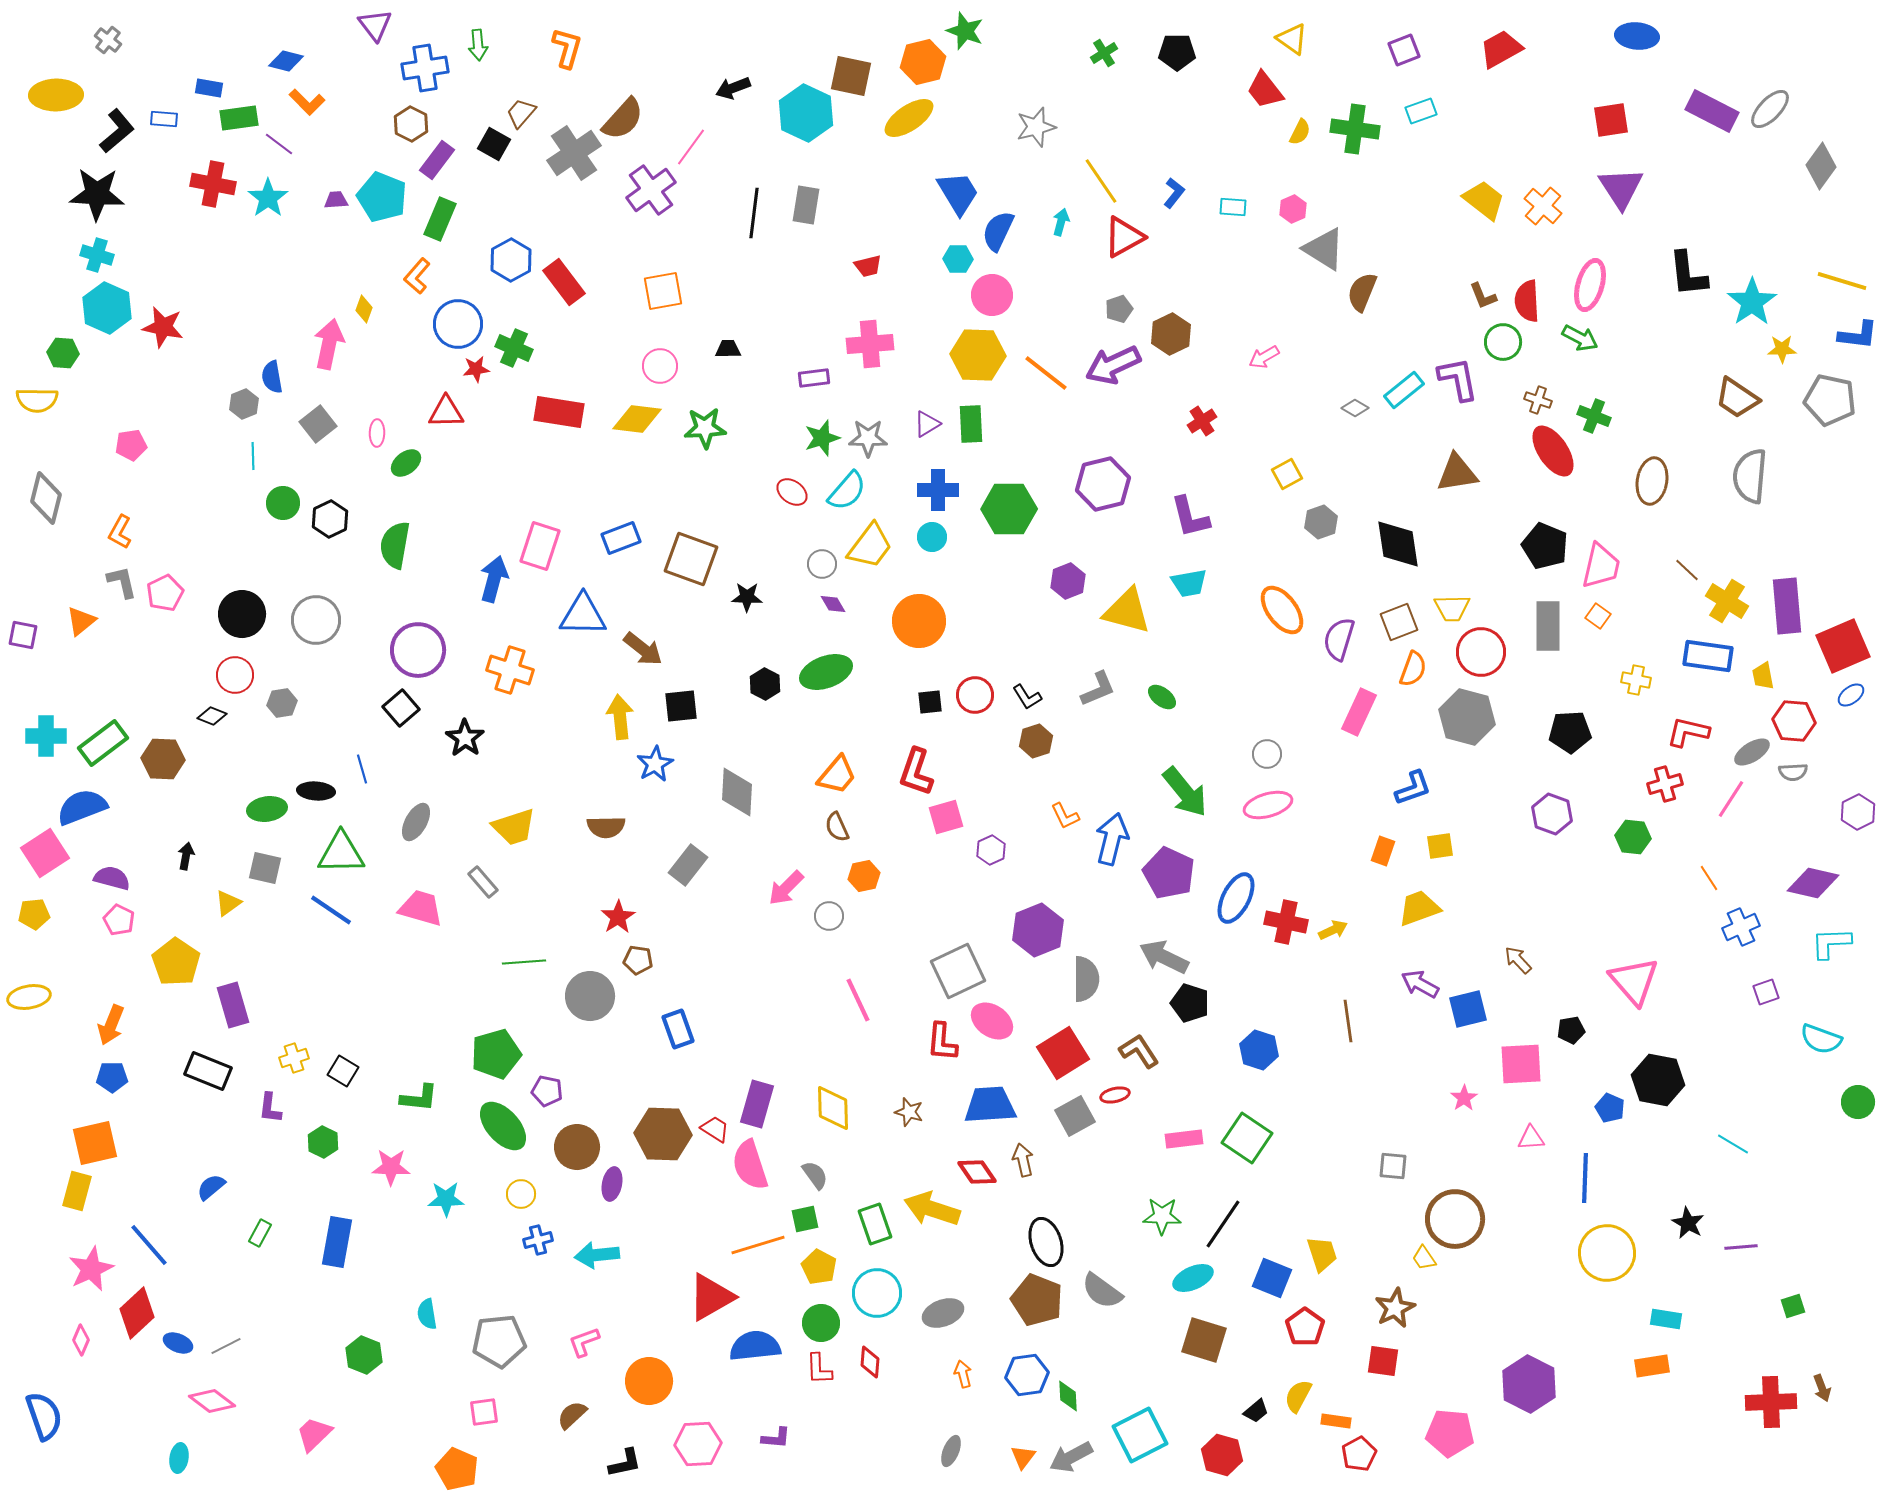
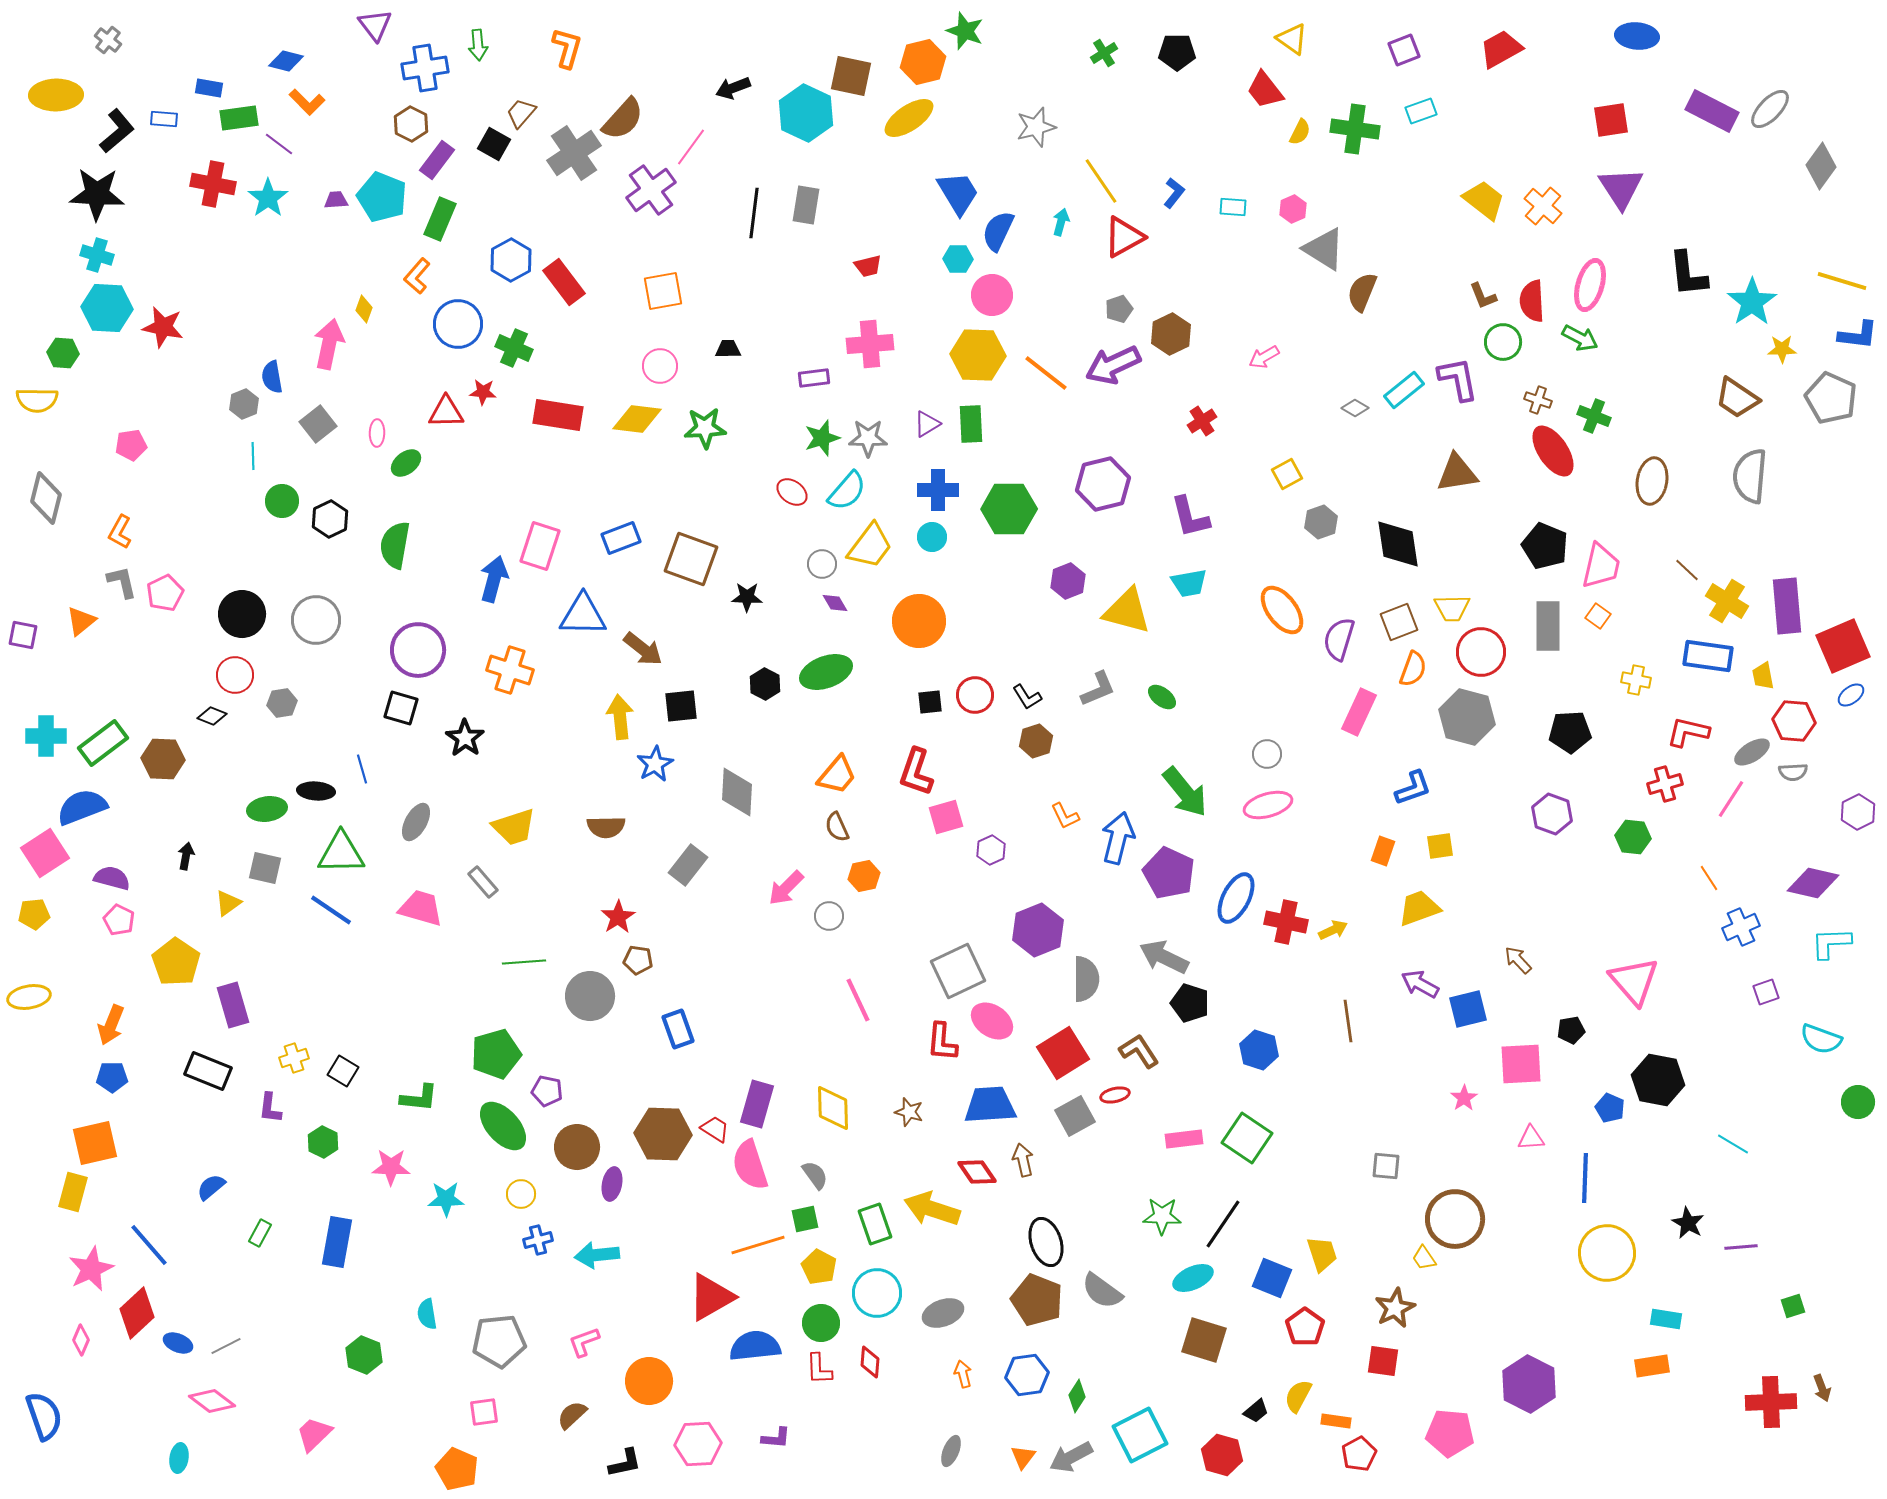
red semicircle at (1527, 301): moved 5 px right
cyan hexagon at (107, 308): rotated 21 degrees counterclockwise
red star at (476, 369): moved 7 px right, 23 px down; rotated 12 degrees clockwise
gray pentagon at (1830, 400): moved 1 px right, 2 px up; rotated 12 degrees clockwise
red rectangle at (559, 412): moved 1 px left, 3 px down
green circle at (283, 503): moved 1 px left, 2 px up
purple diamond at (833, 604): moved 2 px right, 1 px up
black square at (401, 708): rotated 33 degrees counterclockwise
blue arrow at (1112, 839): moved 6 px right, 1 px up
gray square at (1393, 1166): moved 7 px left
yellow rectangle at (77, 1191): moved 4 px left, 1 px down
green diamond at (1068, 1396): moved 9 px right; rotated 36 degrees clockwise
